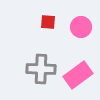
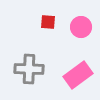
gray cross: moved 12 px left
